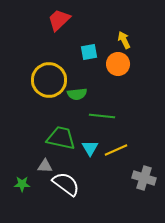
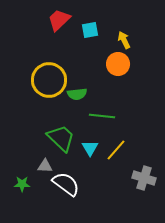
cyan square: moved 1 px right, 22 px up
green trapezoid: rotated 32 degrees clockwise
yellow line: rotated 25 degrees counterclockwise
